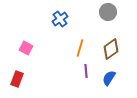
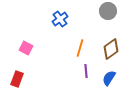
gray circle: moved 1 px up
